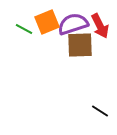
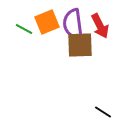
purple semicircle: rotated 80 degrees counterclockwise
black line: moved 3 px right, 1 px down
